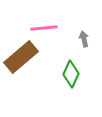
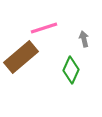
pink line: rotated 12 degrees counterclockwise
green diamond: moved 4 px up
